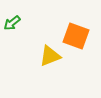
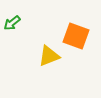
yellow triangle: moved 1 px left
